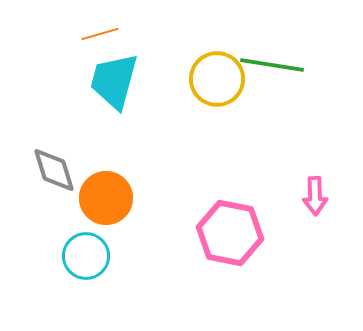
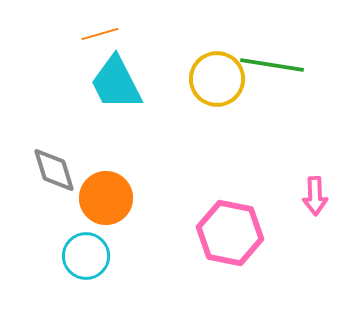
cyan trapezoid: moved 2 px right, 2 px down; rotated 42 degrees counterclockwise
